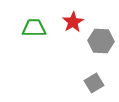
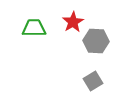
gray hexagon: moved 5 px left
gray square: moved 1 px left, 2 px up
